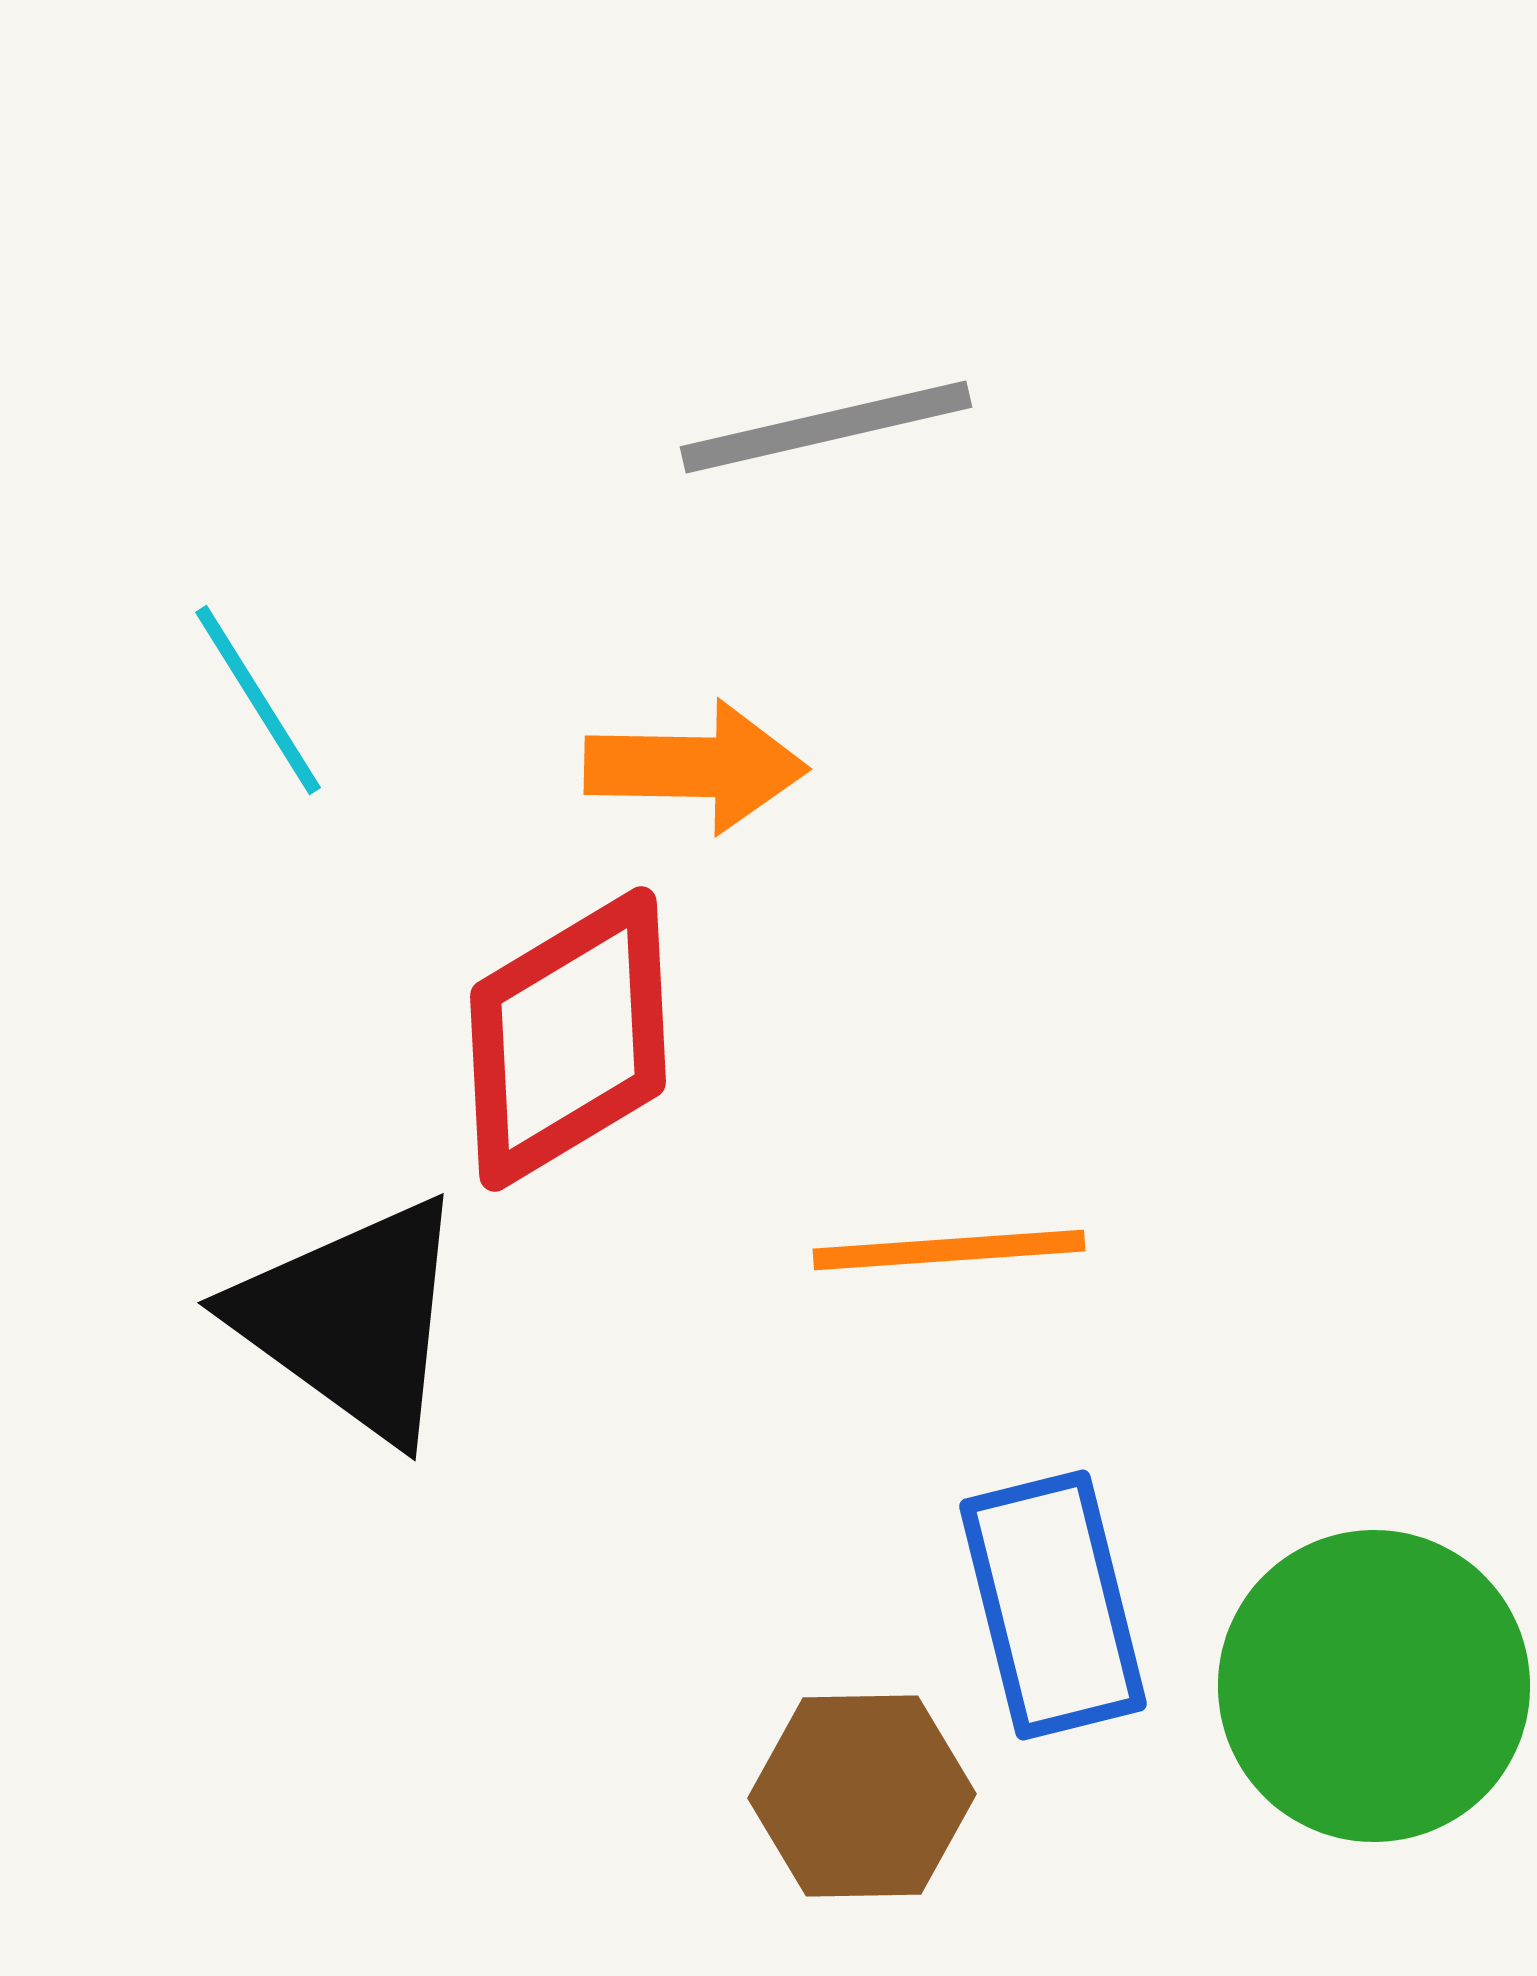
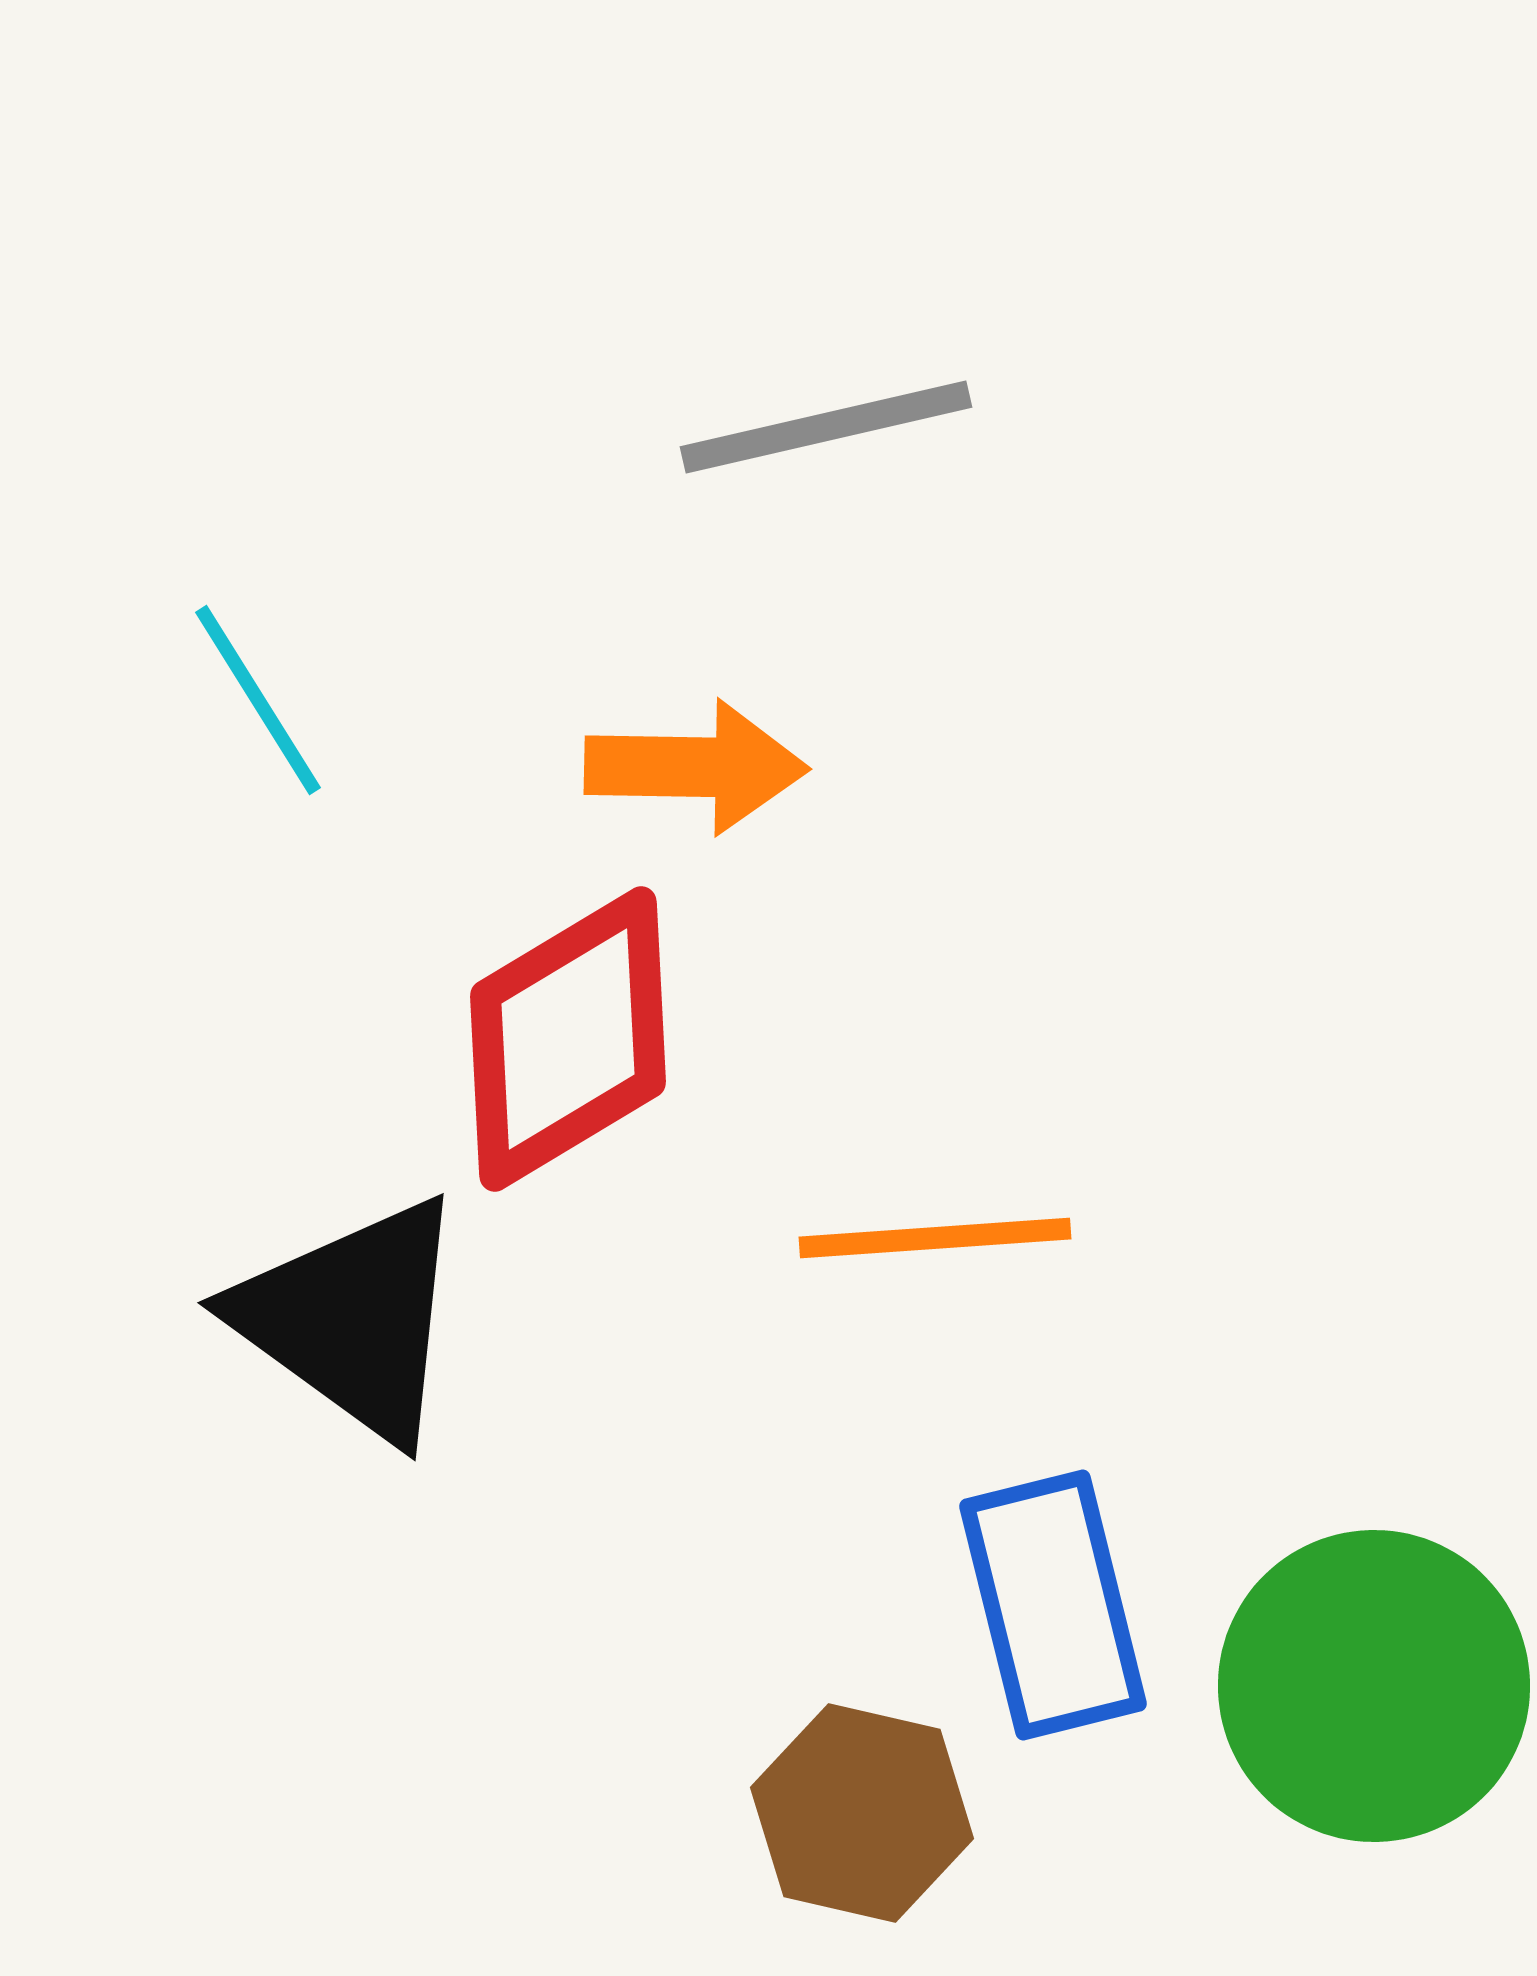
orange line: moved 14 px left, 12 px up
brown hexagon: moved 17 px down; rotated 14 degrees clockwise
